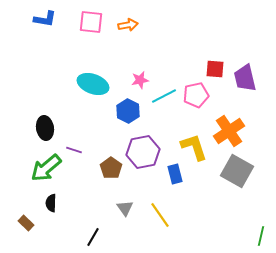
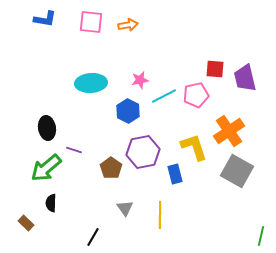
cyan ellipse: moved 2 px left, 1 px up; rotated 24 degrees counterclockwise
black ellipse: moved 2 px right
yellow line: rotated 36 degrees clockwise
